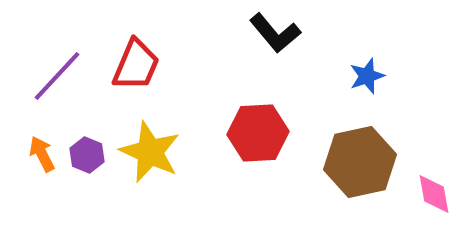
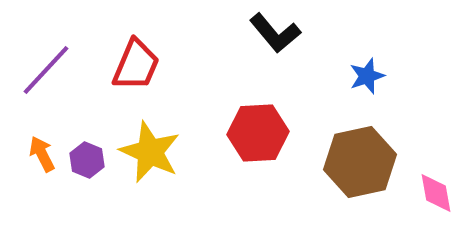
purple line: moved 11 px left, 6 px up
purple hexagon: moved 5 px down
pink diamond: moved 2 px right, 1 px up
